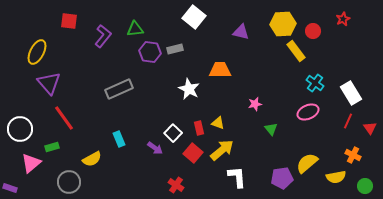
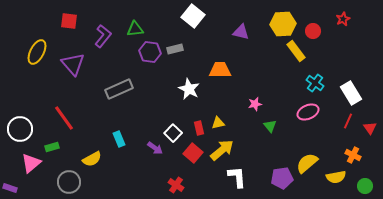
white square at (194, 17): moved 1 px left, 1 px up
purple triangle at (49, 83): moved 24 px right, 19 px up
yellow triangle at (218, 123): rotated 32 degrees counterclockwise
green triangle at (271, 129): moved 1 px left, 3 px up
